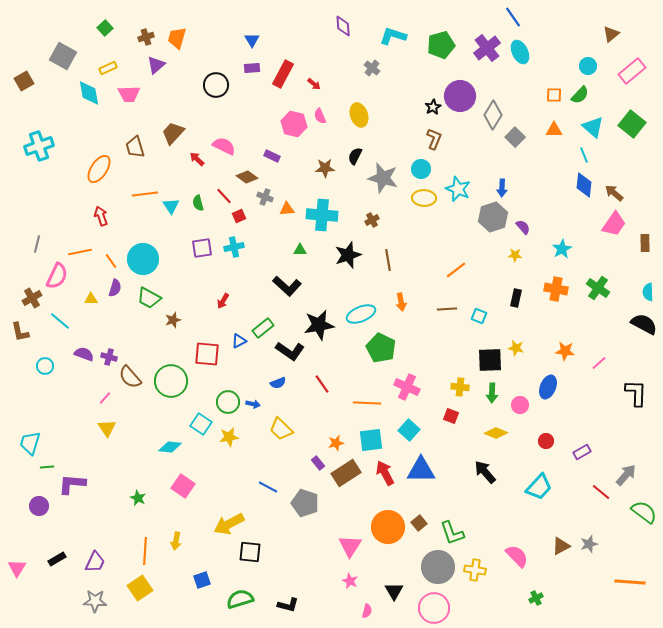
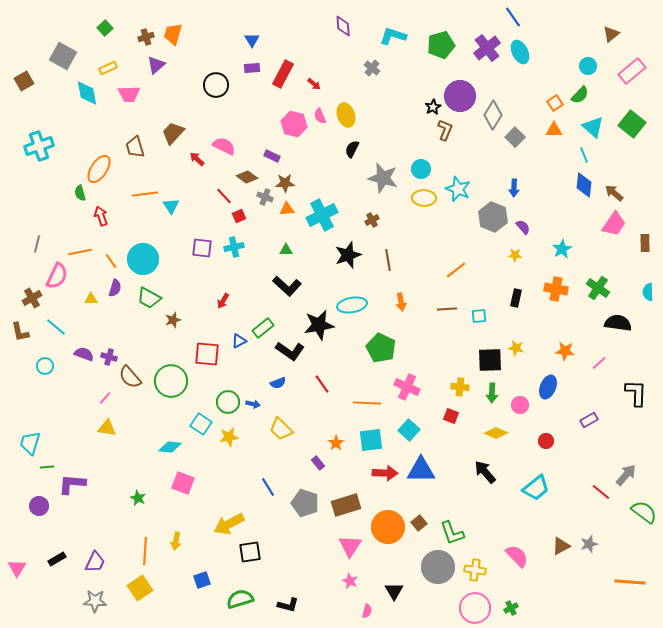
orange trapezoid at (177, 38): moved 4 px left, 4 px up
cyan diamond at (89, 93): moved 2 px left
orange square at (554, 95): moved 1 px right, 8 px down; rotated 35 degrees counterclockwise
yellow ellipse at (359, 115): moved 13 px left
brown L-shape at (434, 139): moved 11 px right, 9 px up
black semicircle at (355, 156): moved 3 px left, 7 px up
brown star at (325, 168): moved 40 px left, 15 px down
blue arrow at (502, 188): moved 12 px right
green semicircle at (198, 203): moved 118 px left, 10 px up
cyan cross at (322, 215): rotated 32 degrees counterclockwise
gray hexagon at (493, 217): rotated 20 degrees counterclockwise
purple square at (202, 248): rotated 15 degrees clockwise
green triangle at (300, 250): moved 14 px left
cyan ellipse at (361, 314): moved 9 px left, 9 px up; rotated 12 degrees clockwise
cyan square at (479, 316): rotated 28 degrees counterclockwise
cyan line at (60, 321): moved 4 px left, 6 px down
black semicircle at (644, 324): moved 26 px left, 1 px up; rotated 20 degrees counterclockwise
yellow triangle at (107, 428): rotated 48 degrees counterclockwise
orange star at (336, 443): rotated 21 degrees counterclockwise
purple rectangle at (582, 452): moved 7 px right, 32 px up
brown rectangle at (346, 473): moved 32 px down; rotated 16 degrees clockwise
red arrow at (385, 473): rotated 120 degrees clockwise
pink square at (183, 486): moved 3 px up; rotated 15 degrees counterclockwise
blue line at (268, 487): rotated 30 degrees clockwise
cyan trapezoid at (539, 487): moved 3 px left, 1 px down; rotated 8 degrees clockwise
black square at (250, 552): rotated 15 degrees counterclockwise
green cross at (536, 598): moved 25 px left, 10 px down
pink circle at (434, 608): moved 41 px right
